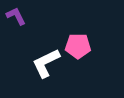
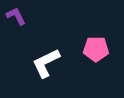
pink pentagon: moved 18 px right, 3 px down
